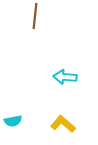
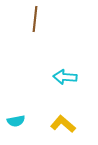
brown line: moved 3 px down
cyan semicircle: moved 3 px right
